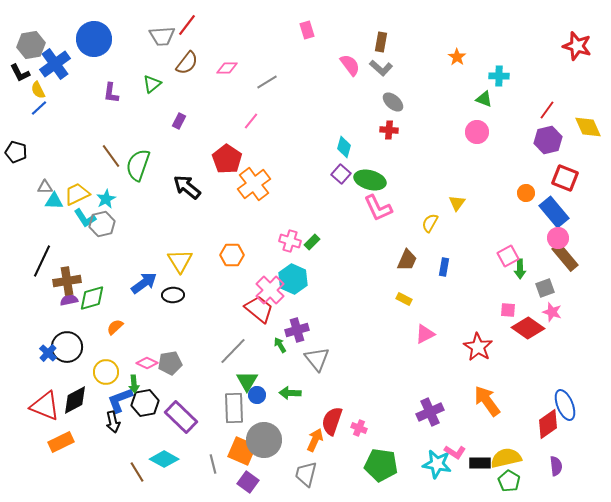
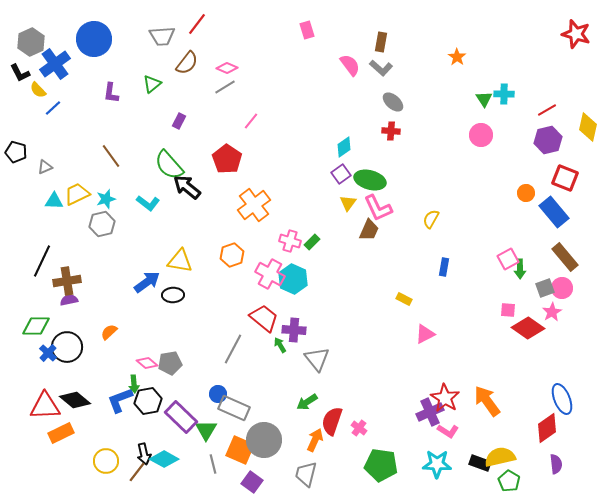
red line at (187, 25): moved 10 px right, 1 px up
gray hexagon at (31, 45): moved 3 px up; rotated 16 degrees counterclockwise
red star at (577, 46): moved 1 px left, 12 px up
pink diamond at (227, 68): rotated 25 degrees clockwise
cyan cross at (499, 76): moved 5 px right, 18 px down
gray line at (267, 82): moved 42 px left, 5 px down
yellow semicircle at (38, 90): rotated 18 degrees counterclockwise
green triangle at (484, 99): rotated 36 degrees clockwise
blue line at (39, 108): moved 14 px right
red line at (547, 110): rotated 24 degrees clockwise
yellow diamond at (588, 127): rotated 36 degrees clockwise
red cross at (389, 130): moved 2 px right, 1 px down
pink circle at (477, 132): moved 4 px right, 3 px down
cyan diamond at (344, 147): rotated 40 degrees clockwise
green semicircle at (138, 165): moved 31 px right; rotated 60 degrees counterclockwise
purple square at (341, 174): rotated 12 degrees clockwise
orange cross at (254, 184): moved 21 px down
gray triangle at (45, 187): moved 20 px up; rotated 21 degrees counterclockwise
cyan star at (106, 199): rotated 12 degrees clockwise
yellow triangle at (457, 203): moved 109 px left
cyan L-shape at (85, 218): moved 63 px right, 15 px up; rotated 20 degrees counterclockwise
yellow semicircle at (430, 223): moved 1 px right, 4 px up
pink circle at (558, 238): moved 4 px right, 50 px down
orange hexagon at (232, 255): rotated 20 degrees counterclockwise
pink square at (508, 256): moved 3 px down
brown trapezoid at (407, 260): moved 38 px left, 30 px up
yellow triangle at (180, 261): rotated 48 degrees counterclockwise
blue arrow at (144, 283): moved 3 px right, 1 px up
pink cross at (270, 290): moved 16 px up; rotated 16 degrees counterclockwise
green diamond at (92, 298): moved 56 px left, 28 px down; rotated 16 degrees clockwise
red trapezoid at (259, 309): moved 5 px right, 9 px down
pink star at (552, 312): rotated 24 degrees clockwise
orange semicircle at (115, 327): moved 6 px left, 5 px down
purple cross at (297, 330): moved 3 px left; rotated 20 degrees clockwise
red star at (478, 347): moved 33 px left, 51 px down
gray line at (233, 351): moved 2 px up; rotated 16 degrees counterclockwise
pink diamond at (147, 363): rotated 15 degrees clockwise
yellow circle at (106, 372): moved 89 px down
green triangle at (247, 381): moved 41 px left, 49 px down
green arrow at (290, 393): moved 17 px right, 9 px down; rotated 35 degrees counterclockwise
blue circle at (257, 395): moved 39 px left, 1 px up
black diamond at (75, 400): rotated 68 degrees clockwise
black hexagon at (145, 403): moved 3 px right, 2 px up
blue ellipse at (565, 405): moved 3 px left, 6 px up
red triangle at (45, 406): rotated 24 degrees counterclockwise
gray rectangle at (234, 408): rotated 64 degrees counterclockwise
black arrow at (113, 422): moved 31 px right, 32 px down
red diamond at (548, 424): moved 1 px left, 4 px down
pink cross at (359, 428): rotated 14 degrees clockwise
orange rectangle at (61, 442): moved 9 px up
orange square at (242, 451): moved 2 px left, 1 px up
pink L-shape at (455, 452): moved 7 px left, 21 px up
yellow semicircle at (506, 458): moved 6 px left, 1 px up
black rectangle at (480, 463): rotated 20 degrees clockwise
cyan star at (437, 464): rotated 8 degrees counterclockwise
purple semicircle at (556, 466): moved 2 px up
brown line at (137, 472): rotated 70 degrees clockwise
purple square at (248, 482): moved 4 px right
